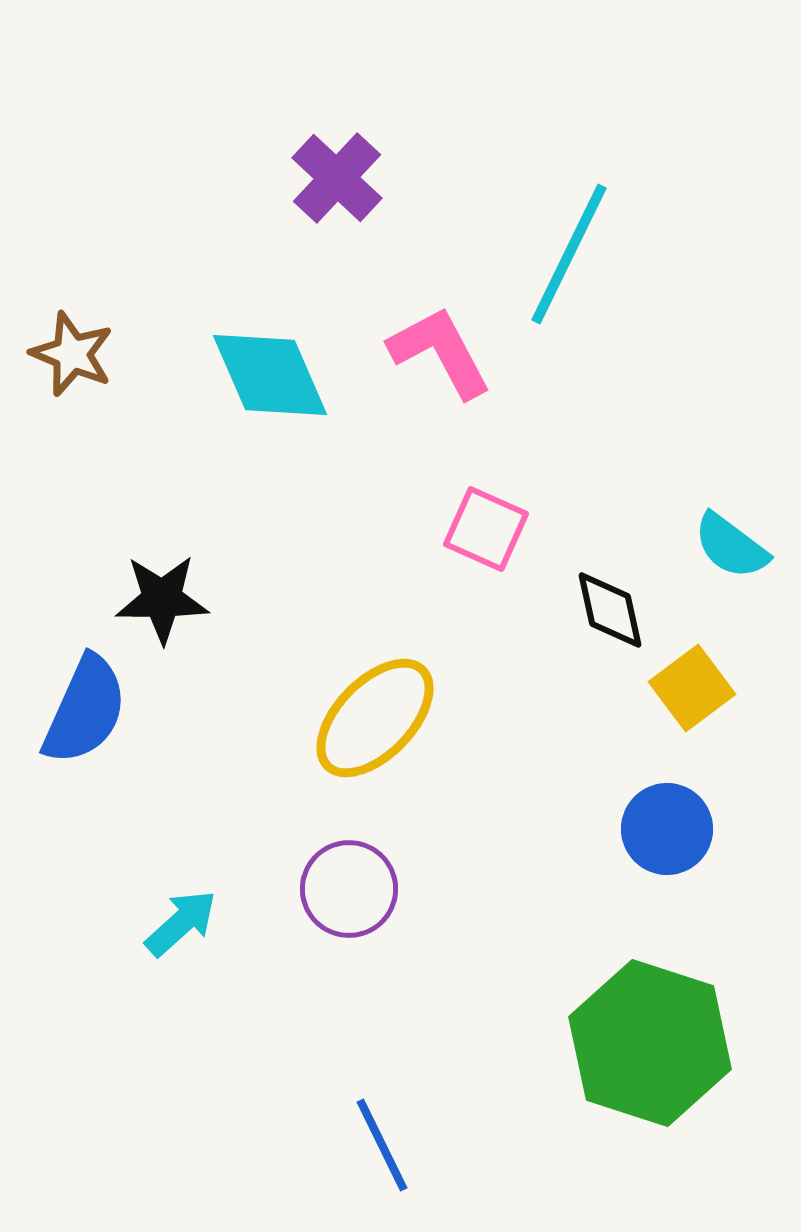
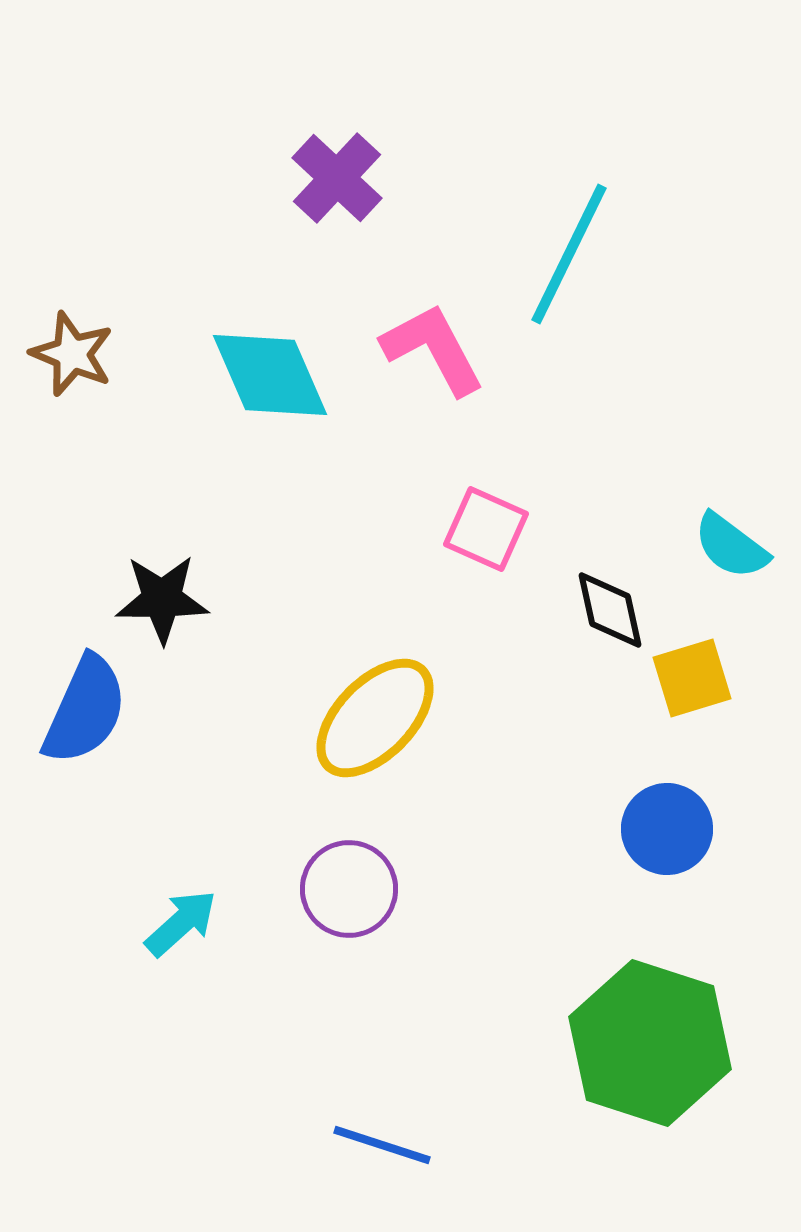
pink L-shape: moved 7 px left, 3 px up
yellow square: moved 10 px up; rotated 20 degrees clockwise
blue line: rotated 46 degrees counterclockwise
